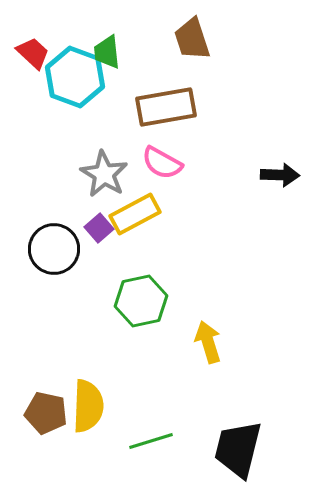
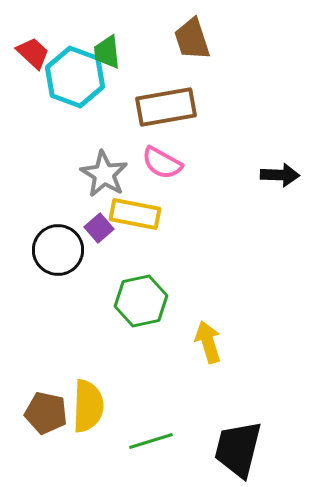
yellow rectangle: rotated 39 degrees clockwise
black circle: moved 4 px right, 1 px down
